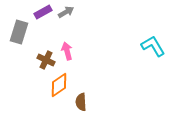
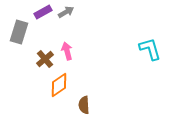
cyan L-shape: moved 3 px left, 3 px down; rotated 15 degrees clockwise
brown cross: moved 1 px left, 1 px up; rotated 24 degrees clockwise
brown semicircle: moved 3 px right, 3 px down
